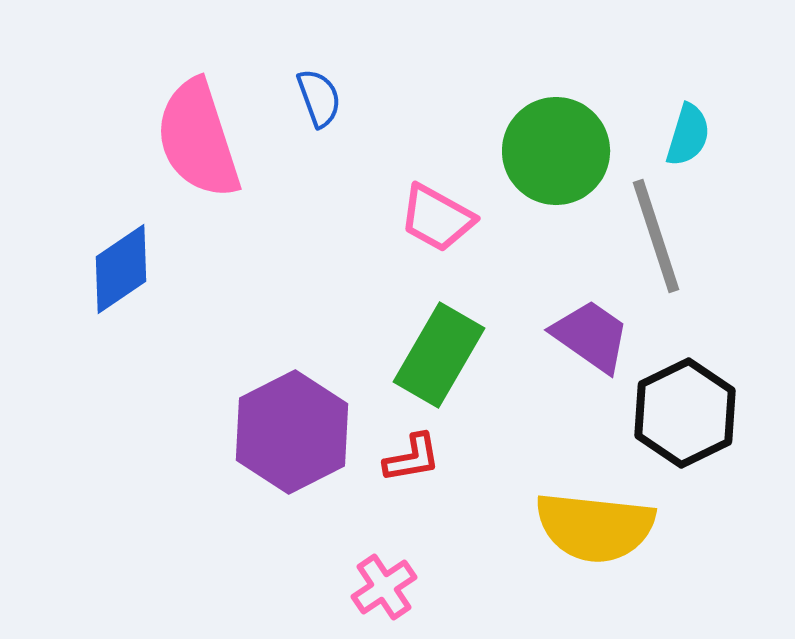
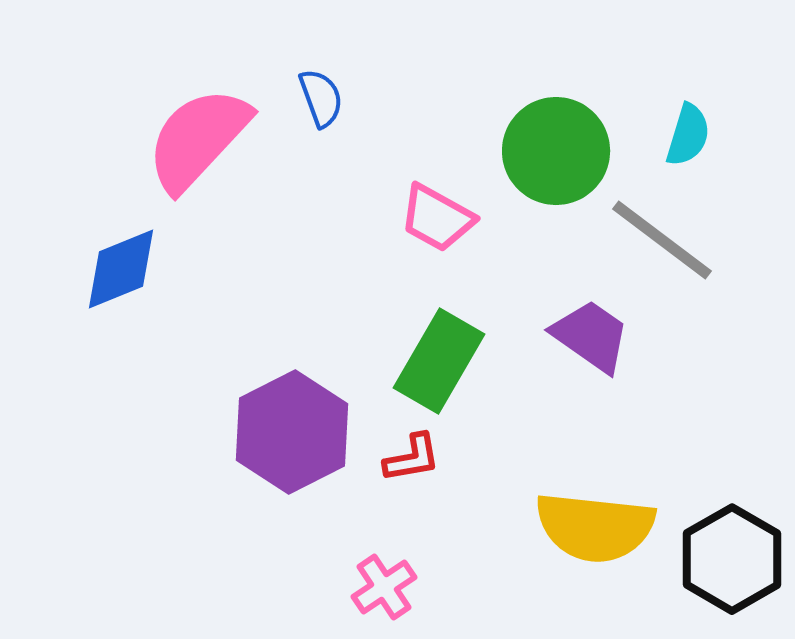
blue semicircle: moved 2 px right
pink semicircle: rotated 61 degrees clockwise
gray line: moved 6 px right, 4 px down; rotated 35 degrees counterclockwise
blue diamond: rotated 12 degrees clockwise
green rectangle: moved 6 px down
black hexagon: moved 47 px right, 146 px down; rotated 4 degrees counterclockwise
